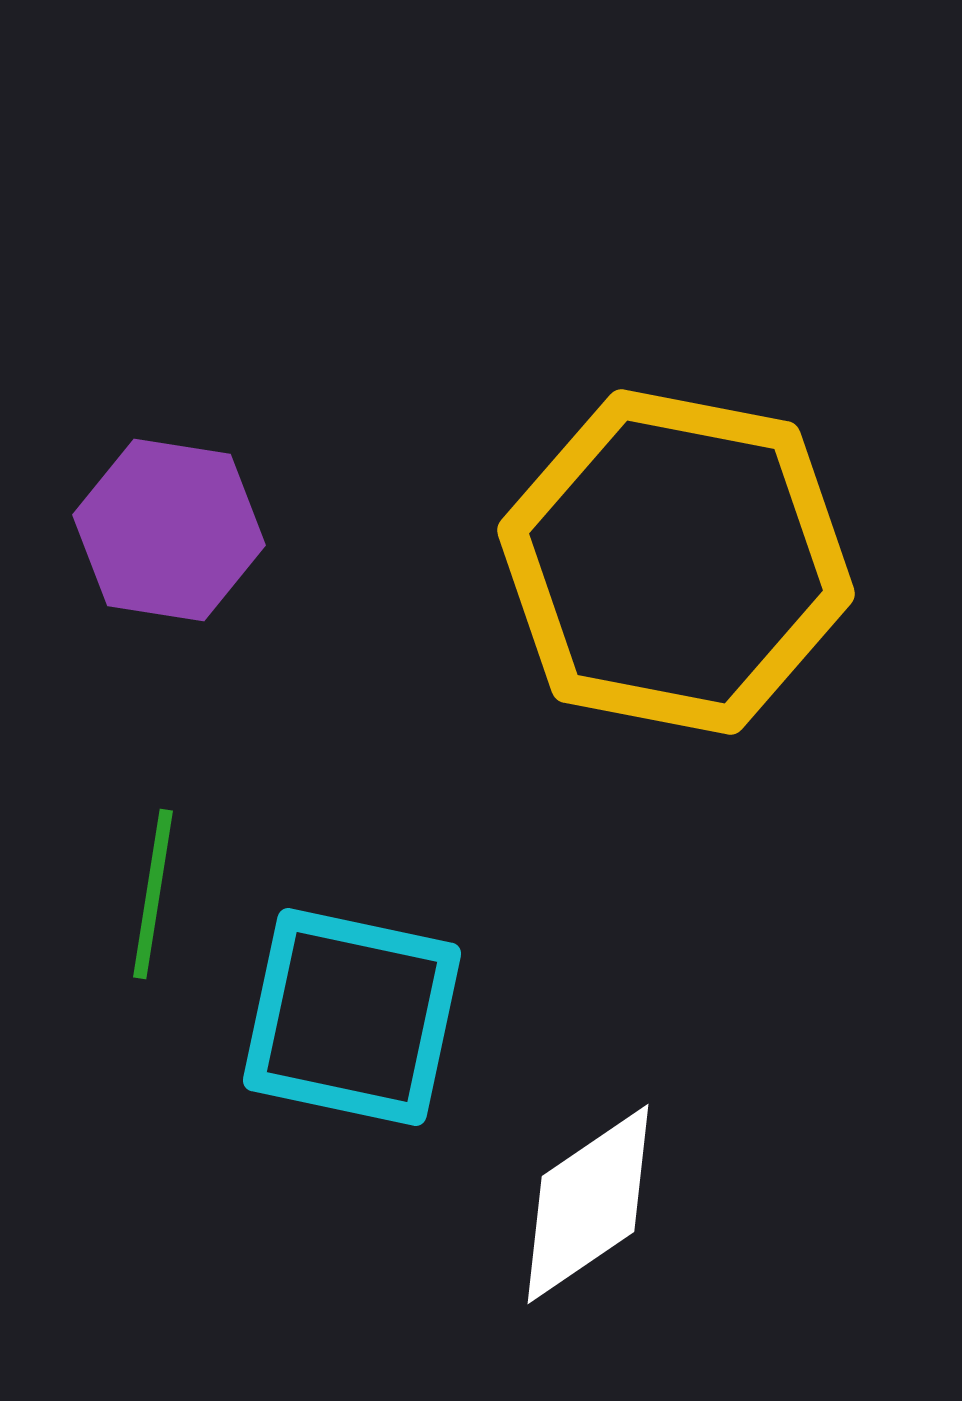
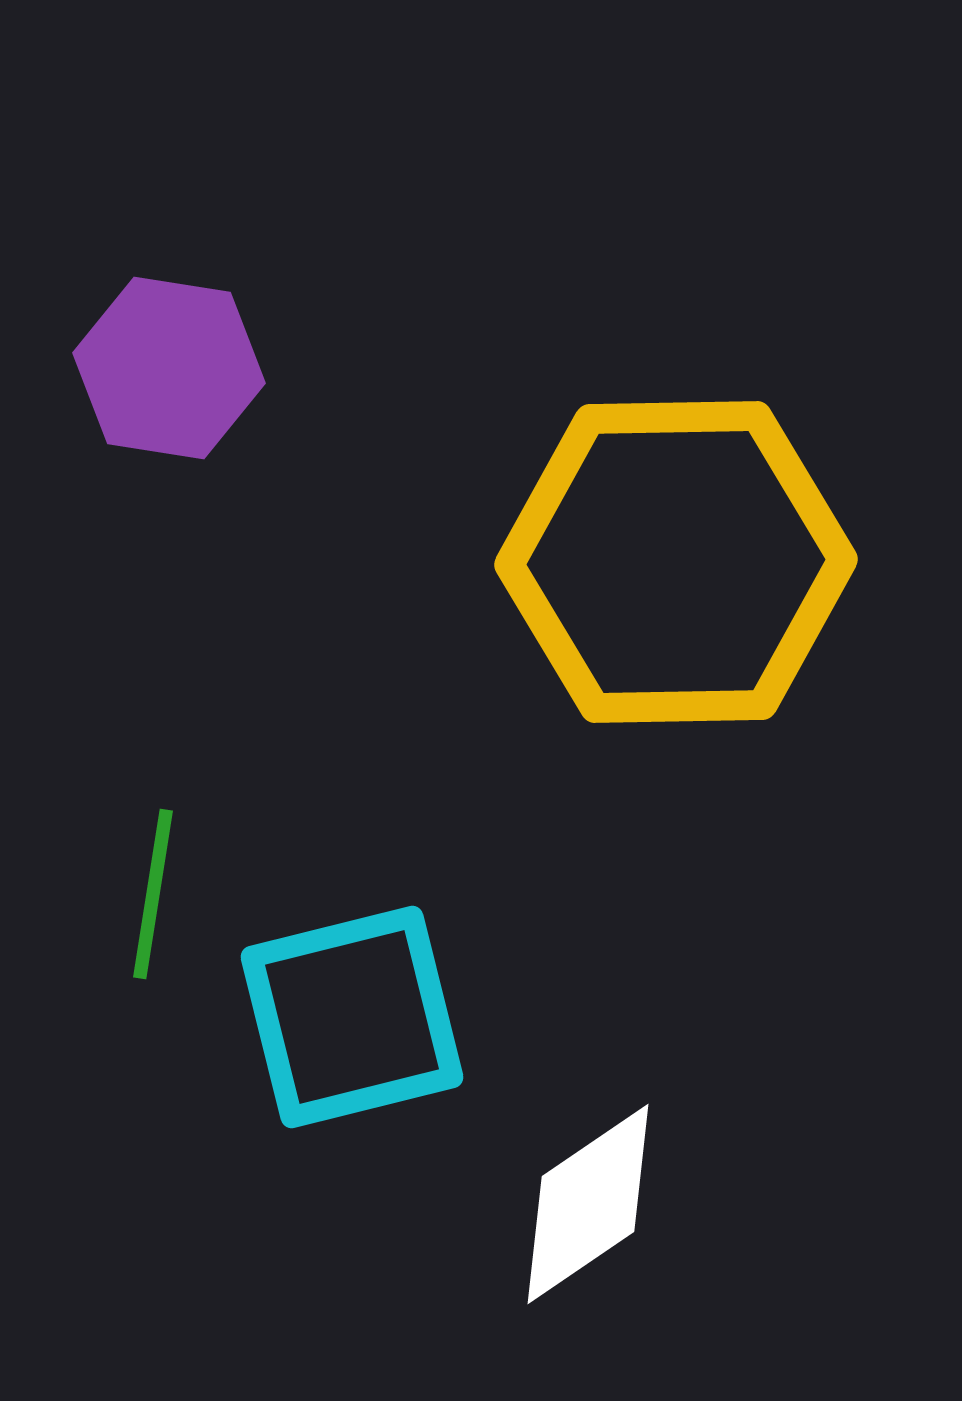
purple hexagon: moved 162 px up
yellow hexagon: rotated 12 degrees counterclockwise
cyan square: rotated 26 degrees counterclockwise
